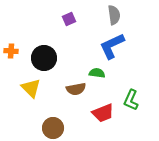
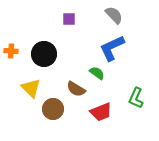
gray semicircle: rotated 36 degrees counterclockwise
purple square: rotated 24 degrees clockwise
blue L-shape: moved 2 px down
black circle: moved 4 px up
green semicircle: rotated 28 degrees clockwise
brown semicircle: rotated 42 degrees clockwise
green L-shape: moved 5 px right, 2 px up
red trapezoid: moved 2 px left, 1 px up
brown circle: moved 19 px up
